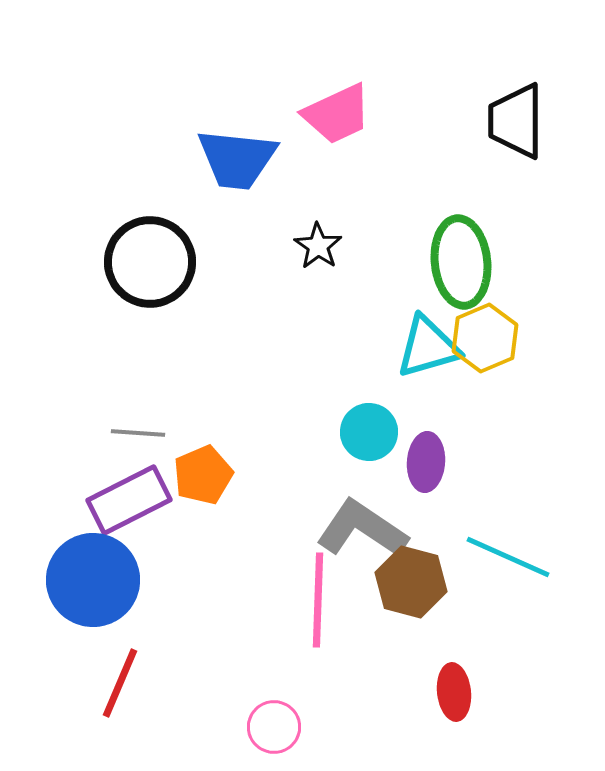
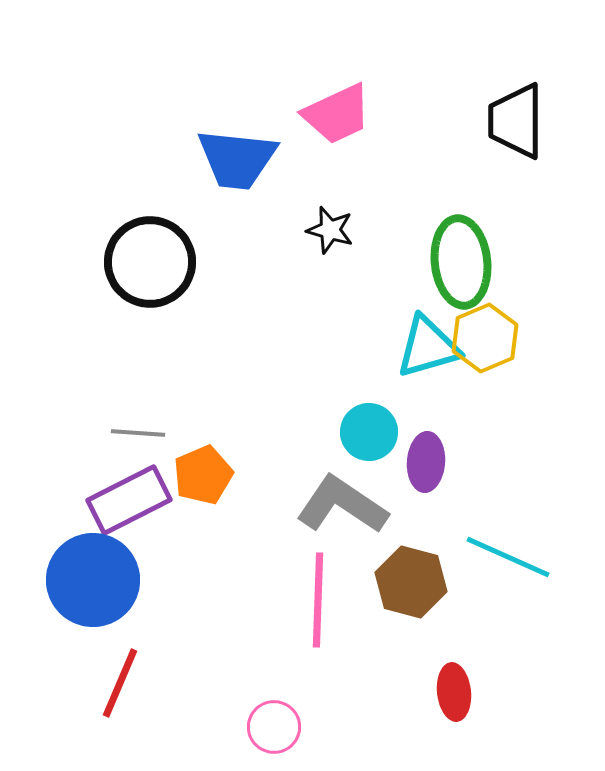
black star: moved 12 px right, 16 px up; rotated 18 degrees counterclockwise
gray L-shape: moved 20 px left, 24 px up
